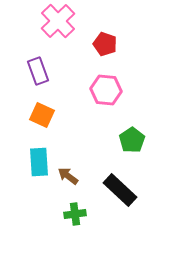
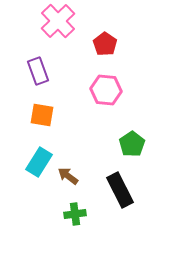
red pentagon: rotated 15 degrees clockwise
orange square: rotated 15 degrees counterclockwise
green pentagon: moved 4 px down
cyan rectangle: rotated 36 degrees clockwise
black rectangle: rotated 20 degrees clockwise
